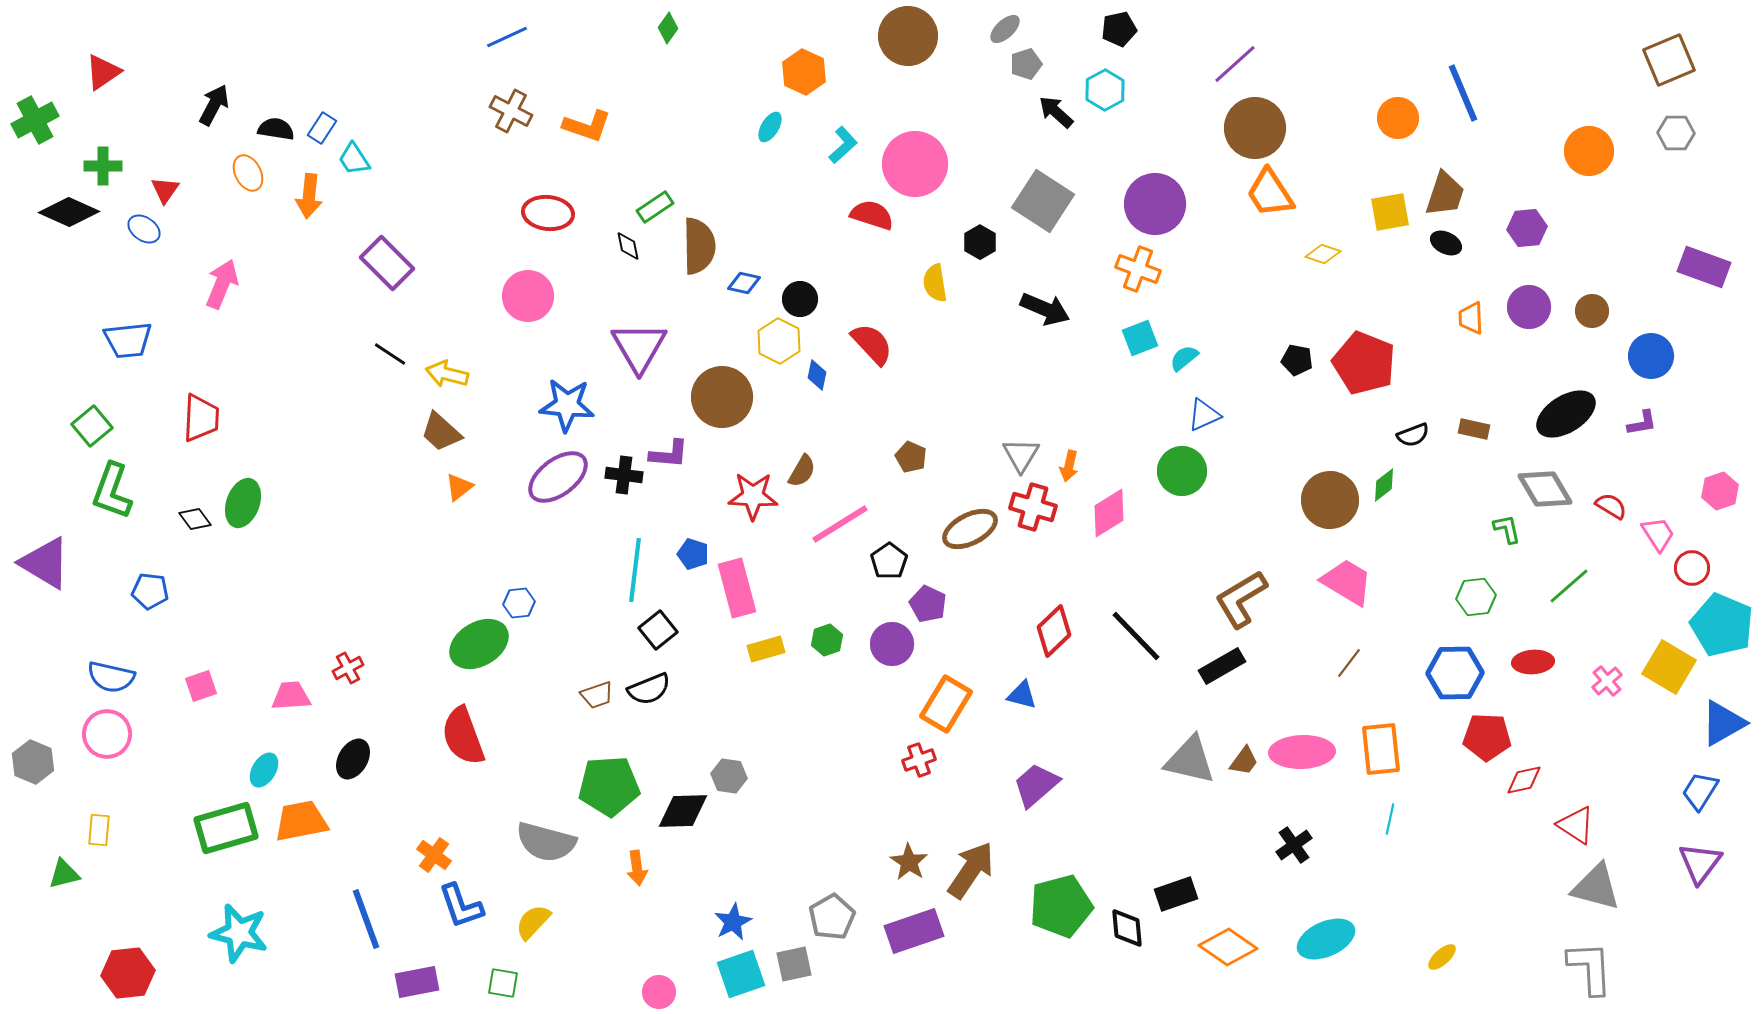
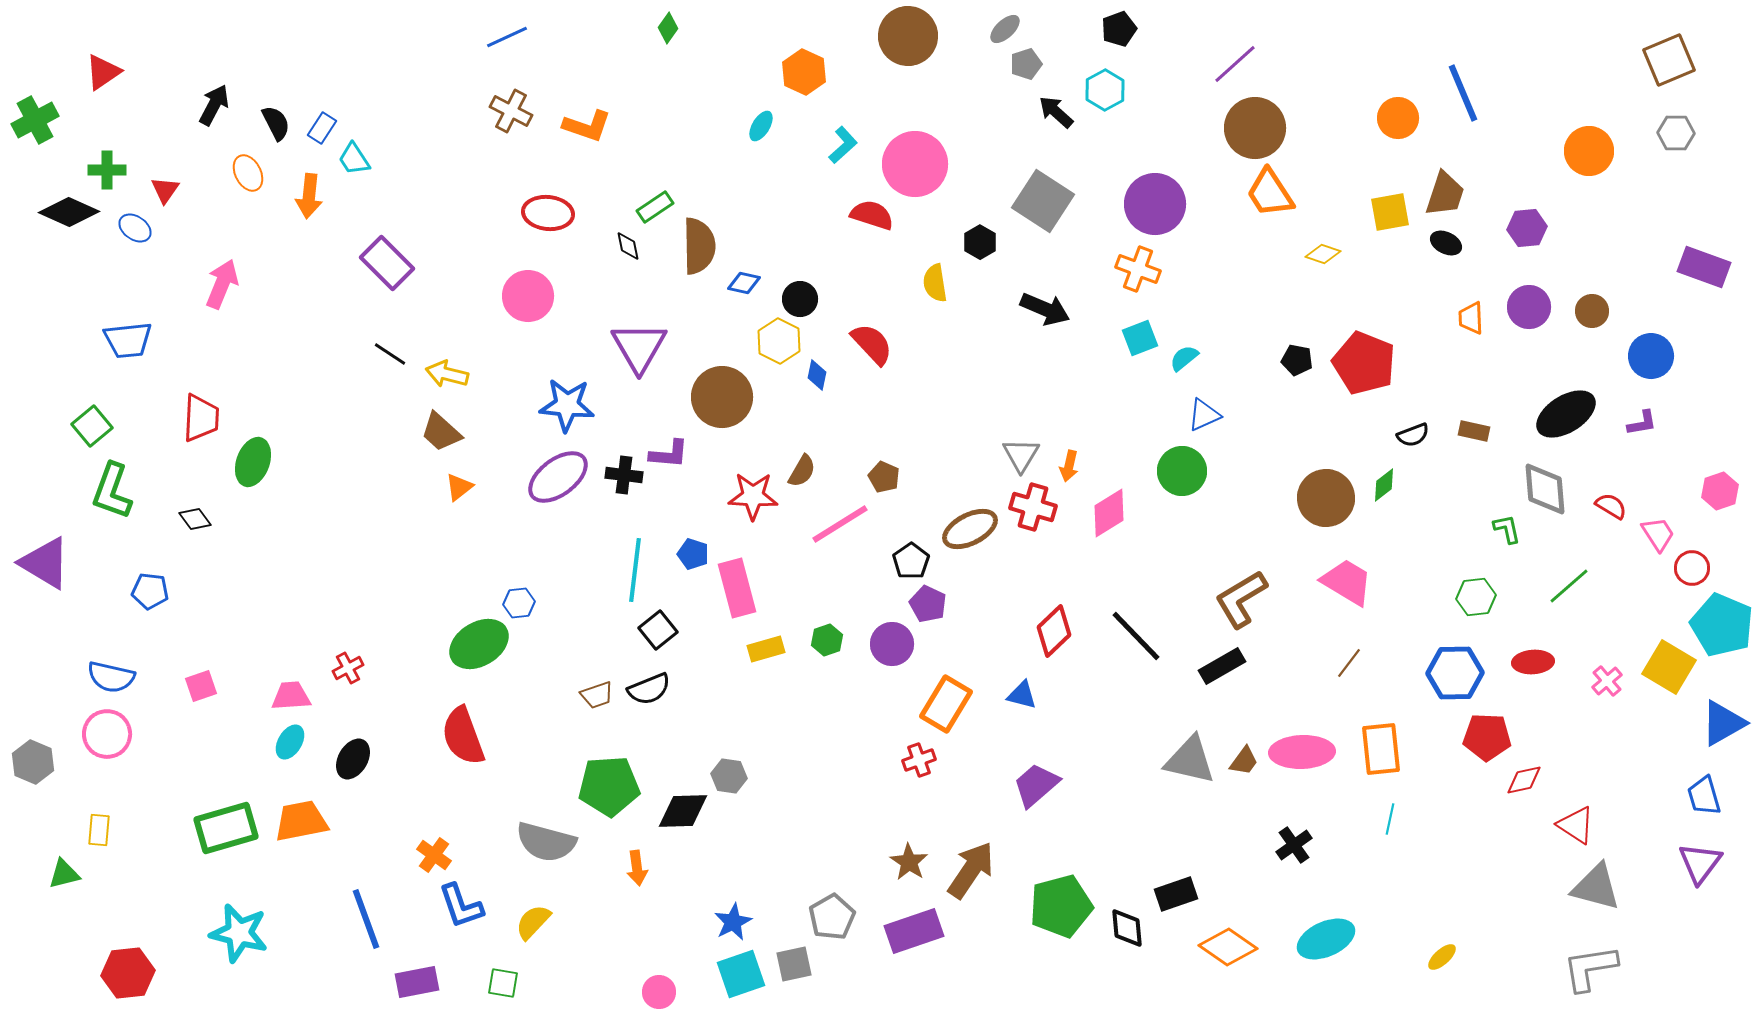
black pentagon at (1119, 29): rotated 8 degrees counterclockwise
cyan ellipse at (770, 127): moved 9 px left, 1 px up
black semicircle at (276, 129): moved 6 px up; rotated 54 degrees clockwise
green cross at (103, 166): moved 4 px right, 4 px down
blue ellipse at (144, 229): moved 9 px left, 1 px up
brown rectangle at (1474, 429): moved 2 px down
brown pentagon at (911, 457): moved 27 px left, 20 px down
gray diamond at (1545, 489): rotated 26 degrees clockwise
brown circle at (1330, 500): moved 4 px left, 2 px up
green ellipse at (243, 503): moved 10 px right, 41 px up
black pentagon at (889, 561): moved 22 px right
cyan ellipse at (264, 770): moved 26 px right, 28 px up
blue trapezoid at (1700, 791): moved 4 px right, 5 px down; rotated 48 degrees counterclockwise
gray L-shape at (1590, 968): rotated 96 degrees counterclockwise
